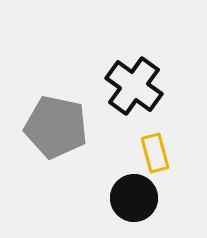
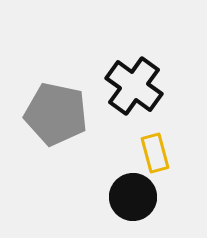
gray pentagon: moved 13 px up
black circle: moved 1 px left, 1 px up
